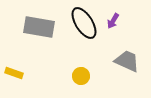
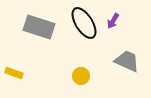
gray rectangle: rotated 8 degrees clockwise
